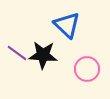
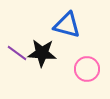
blue triangle: rotated 28 degrees counterclockwise
black star: moved 1 px left, 2 px up
